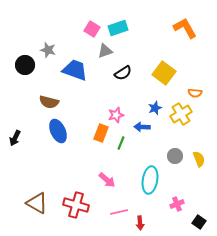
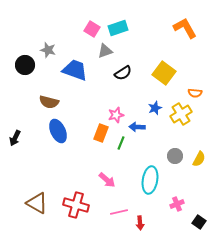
blue arrow: moved 5 px left
yellow semicircle: rotated 49 degrees clockwise
